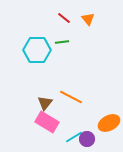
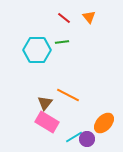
orange triangle: moved 1 px right, 2 px up
orange line: moved 3 px left, 2 px up
orange ellipse: moved 5 px left; rotated 20 degrees counterclockwise
